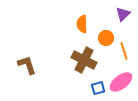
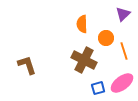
pink ellipse: moved 1 px right, 1 px down
